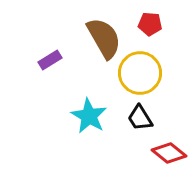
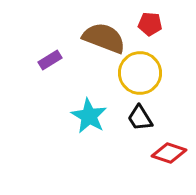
brown semicircle: rotated 39 degrees counterclockwise
red diamond: rotated 20 degrees counterclockwise
